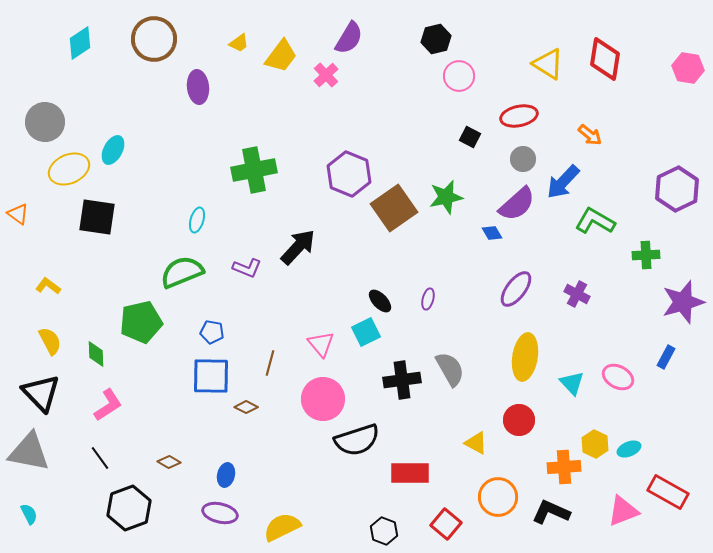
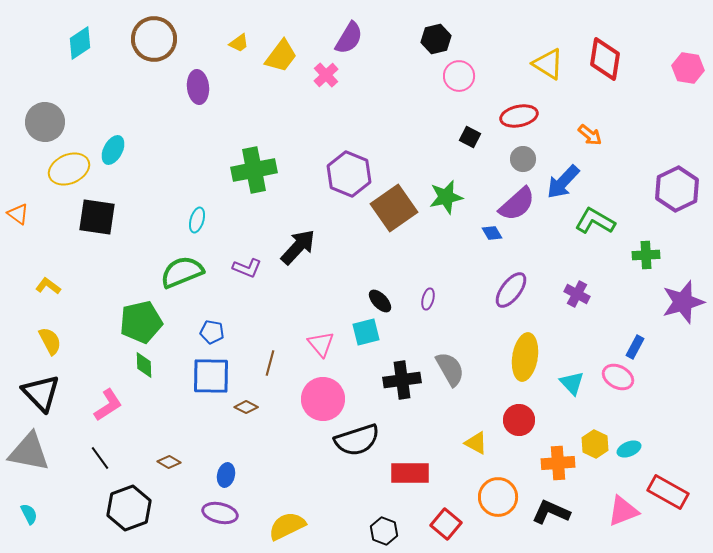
purple ellipse at (516, 289): moved 5 px left, 1 px down
cyan square at (366, 332): rotated 12 degrees clockwise
green diamond at (96, 354): moved 48 px right, 11 px down
blue rectangle at (666, 357): moved 31 px left, 10 px up
orange cross at (564, 467): moved 6 px left, 4 px up
yellow semicircle at (282, 527): moved 5 px right, 1 px up
